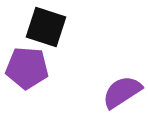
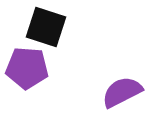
purple semicircle: rotated 6 degrees clockwise
